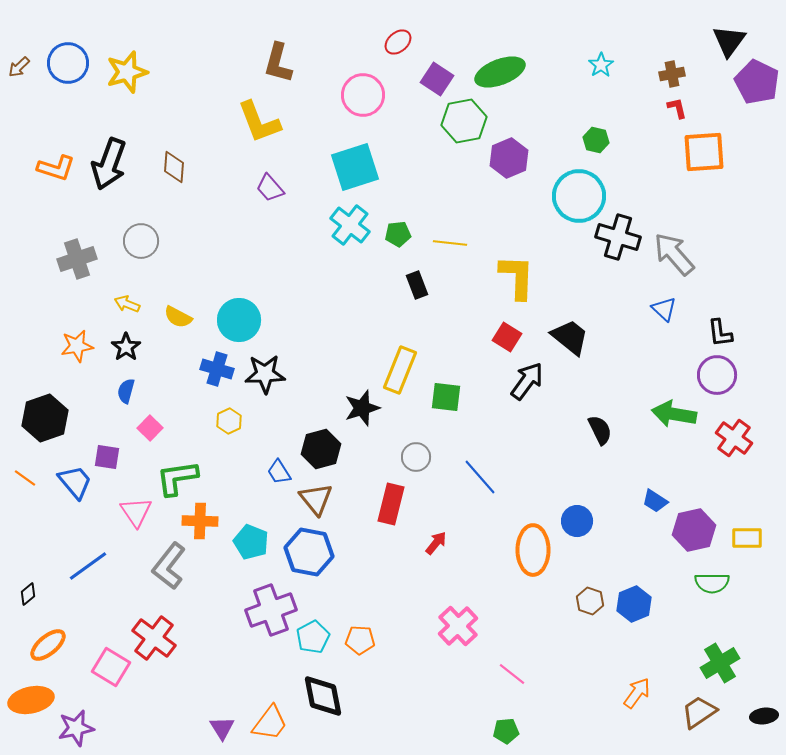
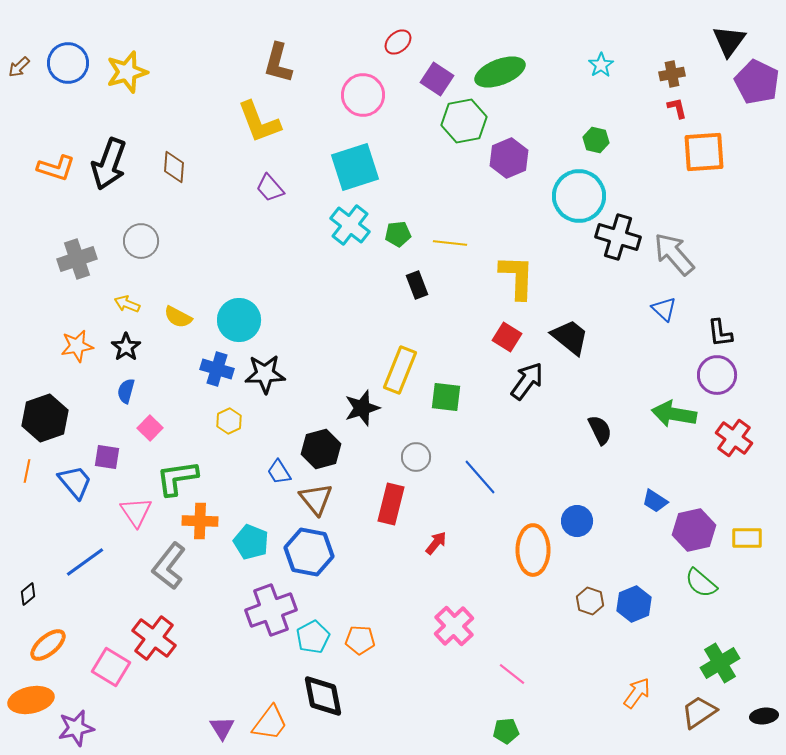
orange line at (25, 478): moved 2 px right, 7 px up; rotated 65 degrees clockwise
blue line at (88, 566): moved 3 px left, 4 px up
green semicircle at (712, 583): moved 11 px left; rotated 40 degrees clockwise
pink cross at (458, 626): moved 4 px left
